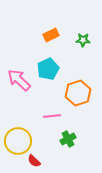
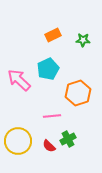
orange rectangle: moved 2 px right
red semicircle: moved 15 px right, 15 px up
